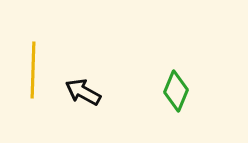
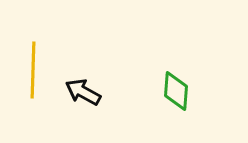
green diamond: rotated 18 degrees counterclockwise
